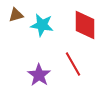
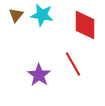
brown triangle: rotated 35 degrees counterclockwise
cyan star: moved 10 px up
